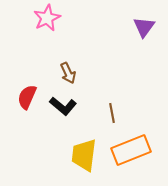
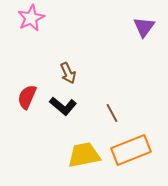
pink star: moved 16 px left
brown line: rotated 18 degrees counterclockwise
yellow trapezoid: rotated 72 degrees clockwise
